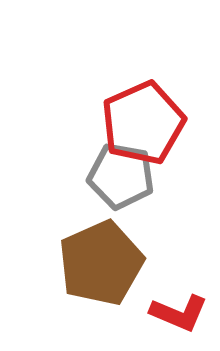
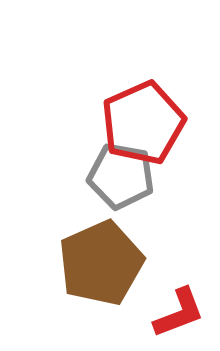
red L-shape: rotated 44 degrees counterclockwise
